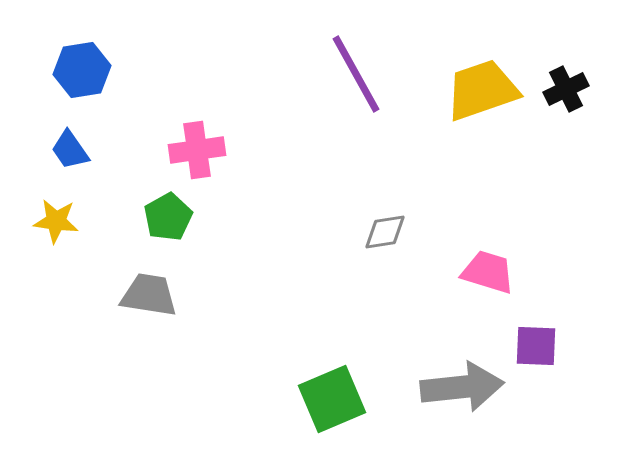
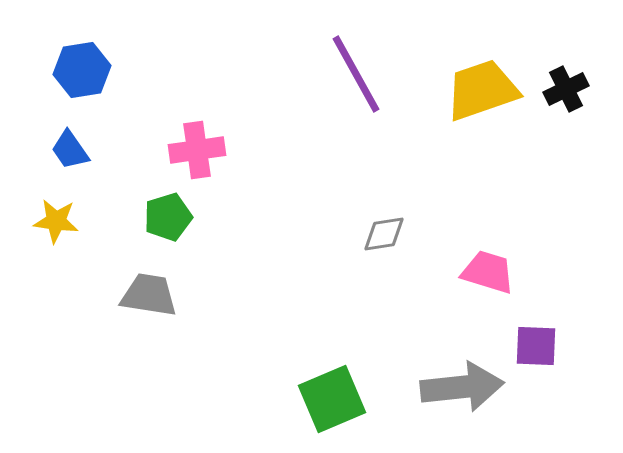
green pentagon: rotated 12 degrees clockwise
gray diamond: moved 1 px left, 2 px down
